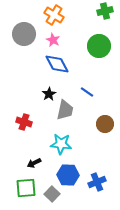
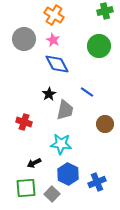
gray circle: moved 5 px down
blue hexagon: moved 1 px up; rotated 25 degrees clockwise
